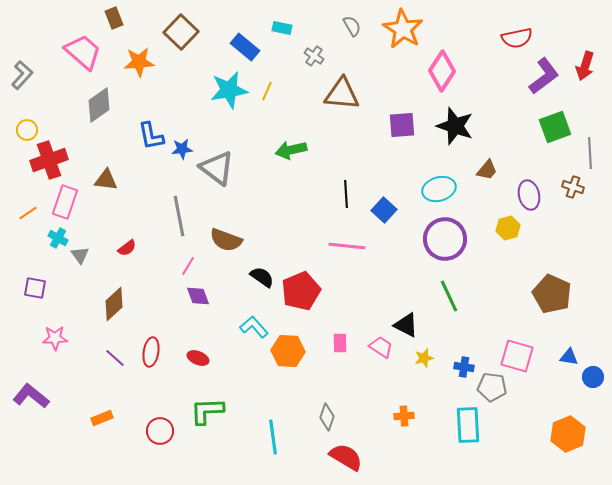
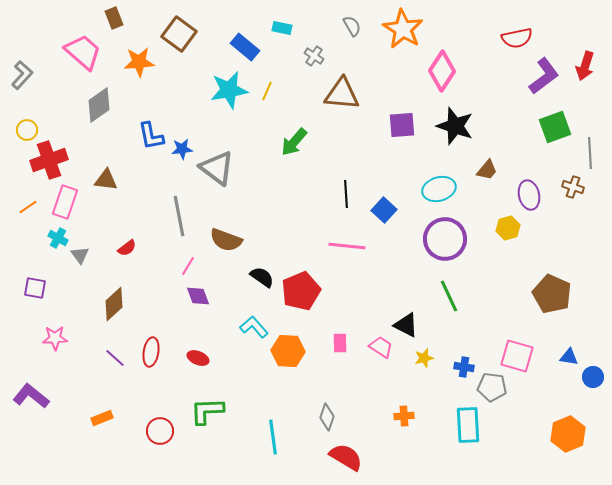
brown square at (181, 32): moved 2 px left, 2 px down; rotated 8 degrees counterclockwise
green arrow at (291, 150): moved 3 px right, 8 px up; rotated 36 degrees counterclockwise
orange line at (28, 213): moved 6 px up
